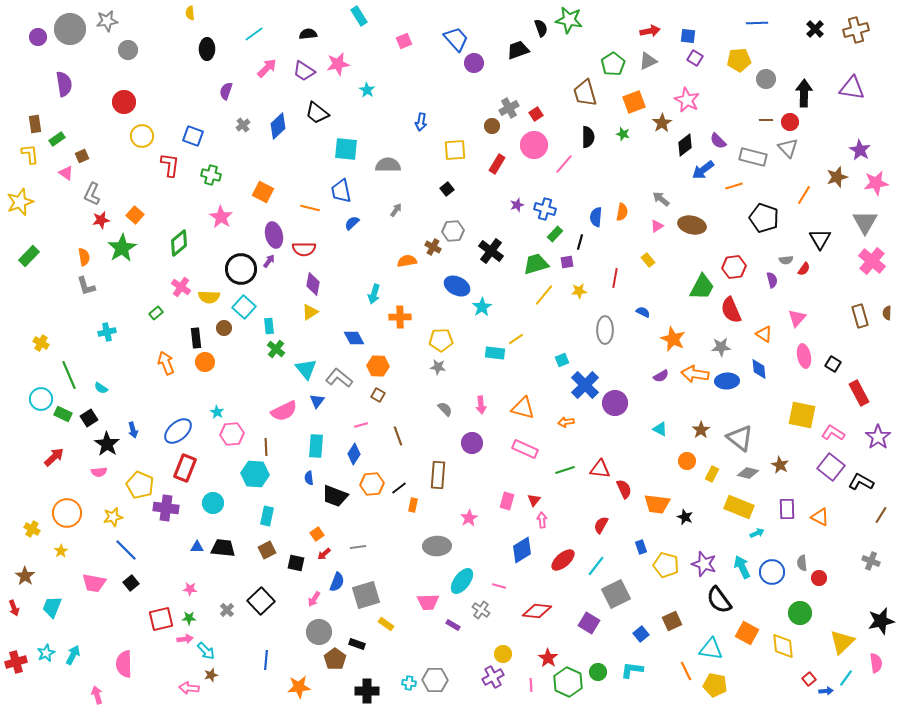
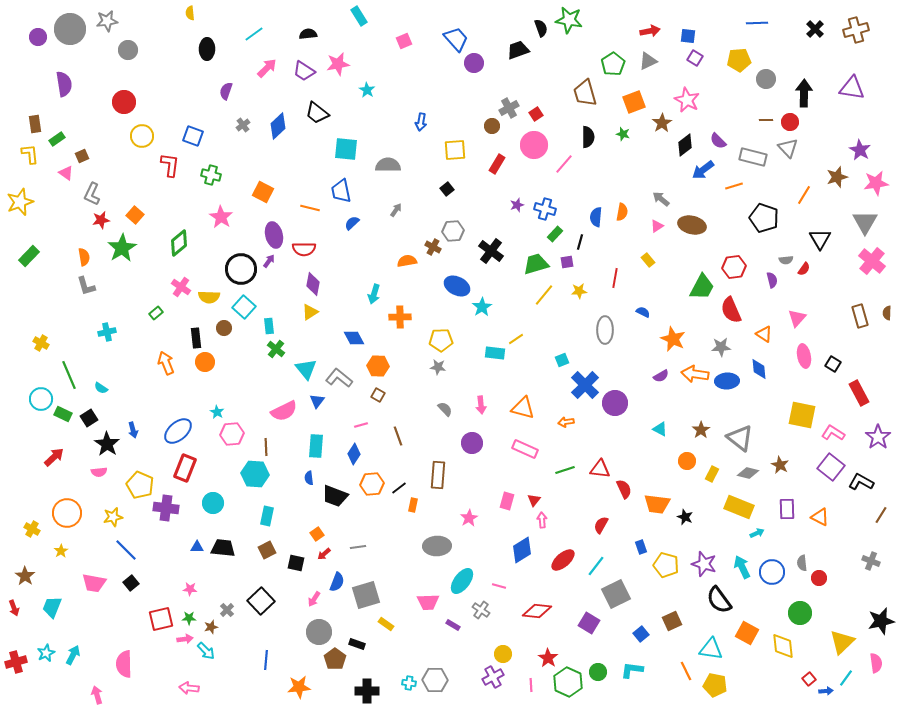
brown star at (211, 675): moved 48 px up
